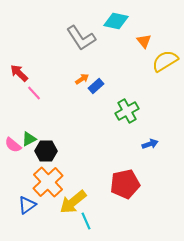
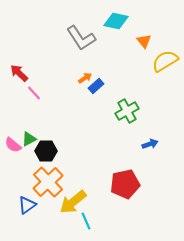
orange arrow: moved 3 px right, 1 px up
